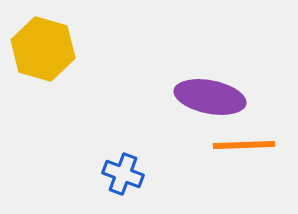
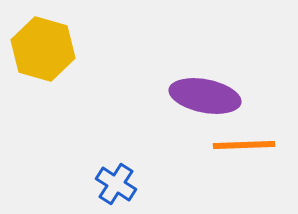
purple ellipse: moved 5 px left, 1 px up
blue cross: moved 7 px left, 10 px down; rotated 12 degrees clockwise
